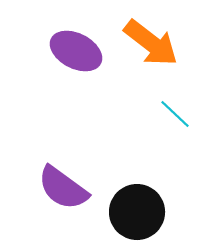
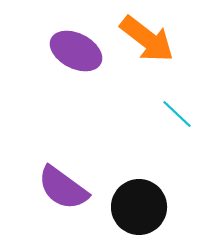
orange arrow: moved 4 px left, 4 px up
cyan line: moved 2 px right
black circle: moved 2 px right, 5 px up
